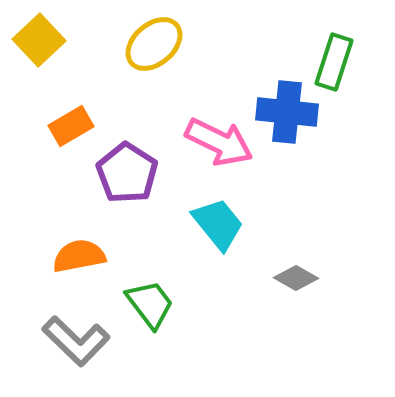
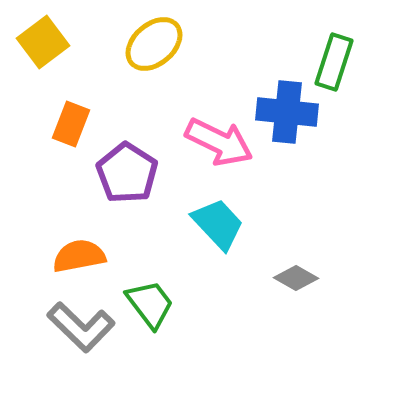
yellow square: moved 4 px right, 2 px down; rotated 6 degrees clockwise
orange rectangle: moved 2 px up; rotated 39 degrees counterclockwise
cyan trapezoid: rotated 4 degrees counterclockwise
gray L-shape: moved 5 px right, 14 px up
